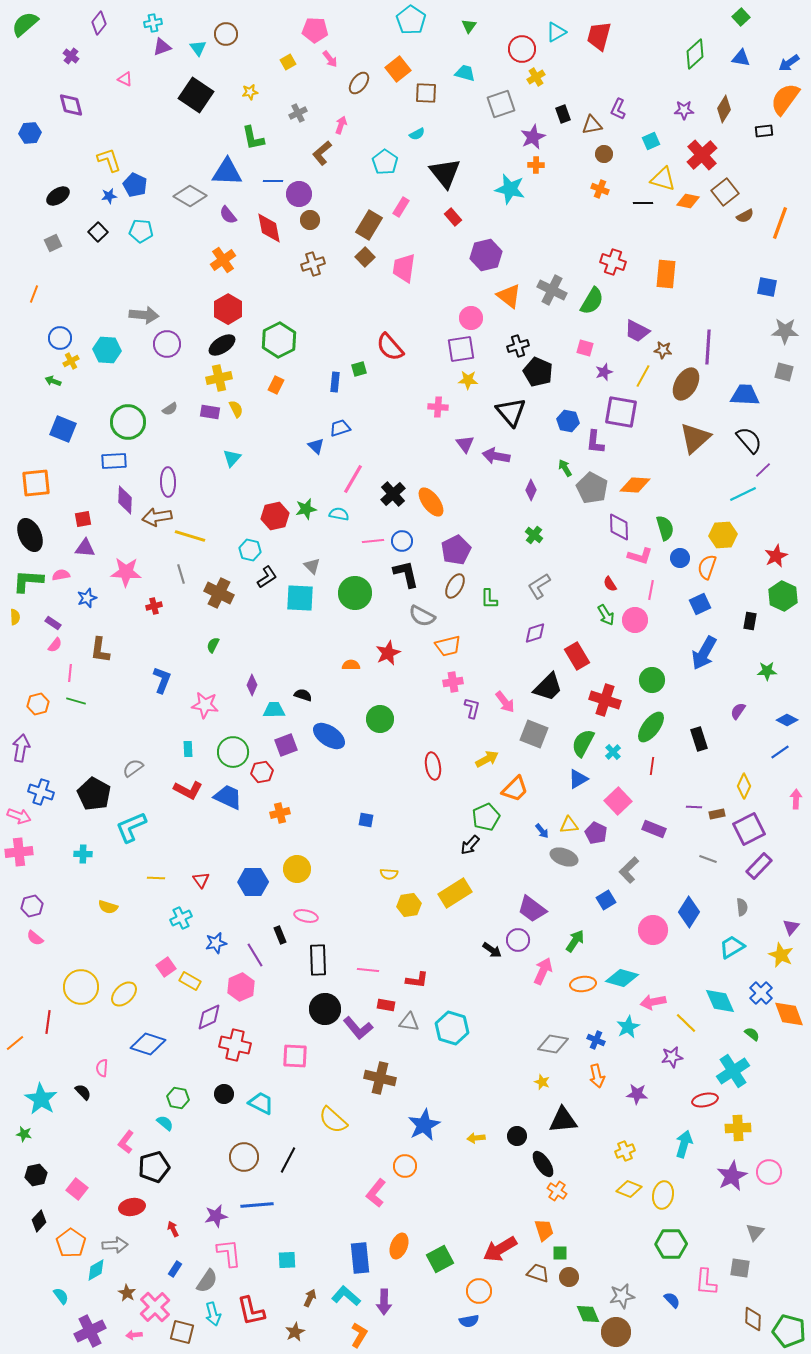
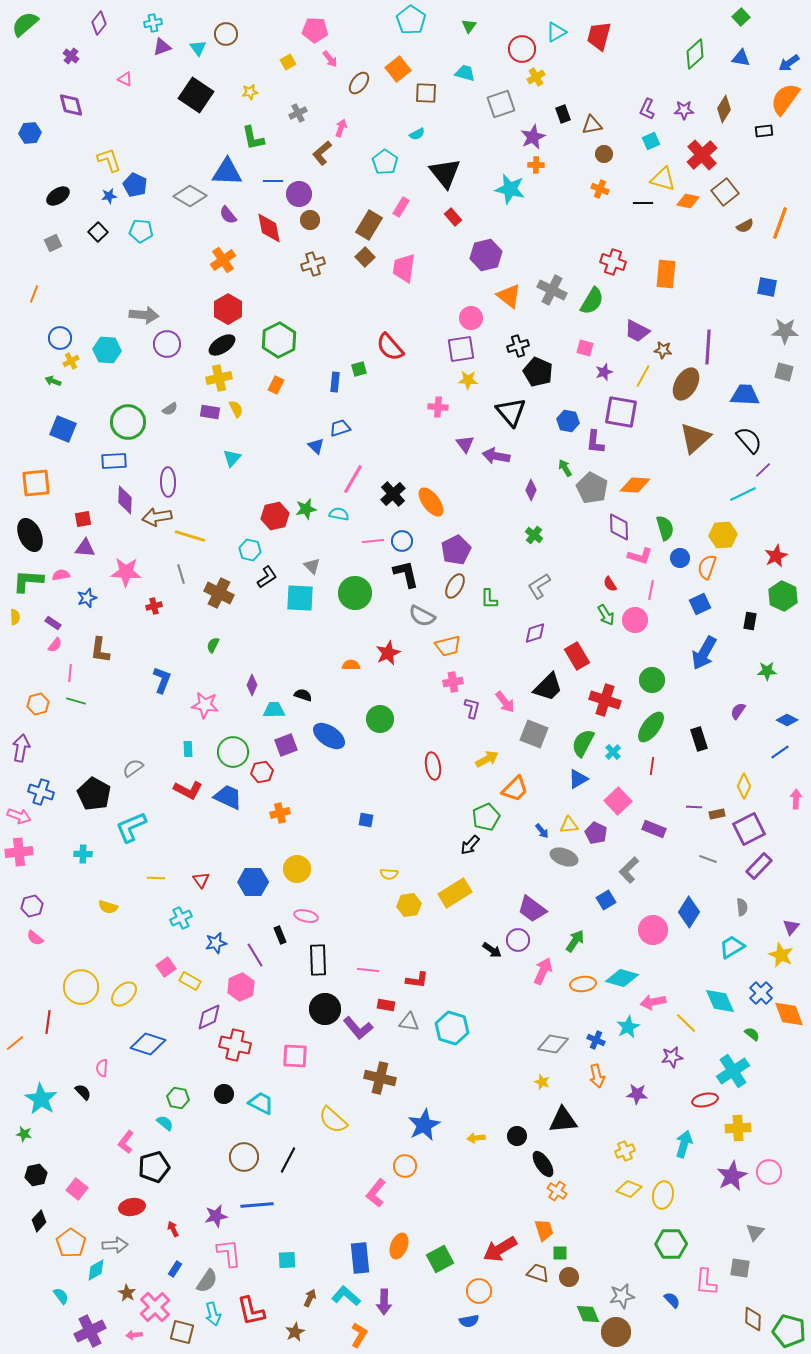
purple L-shape at (618, 109): moved 29 px right
pink arrow at (341, 125): moved 3 px down
brown semicircle at (745, 216): moved 10 px down
